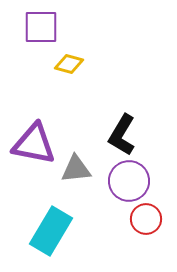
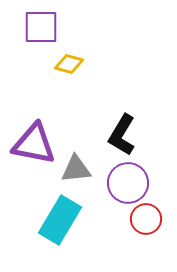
purple circle: moved 1 px left, 2 px down
cyan rectangle: moved 9 px right, 11 px up
